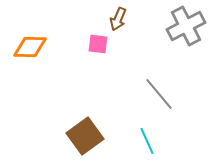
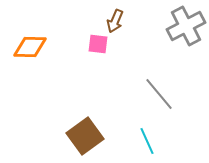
brown arrow: moved 3 px left, 2 px down
